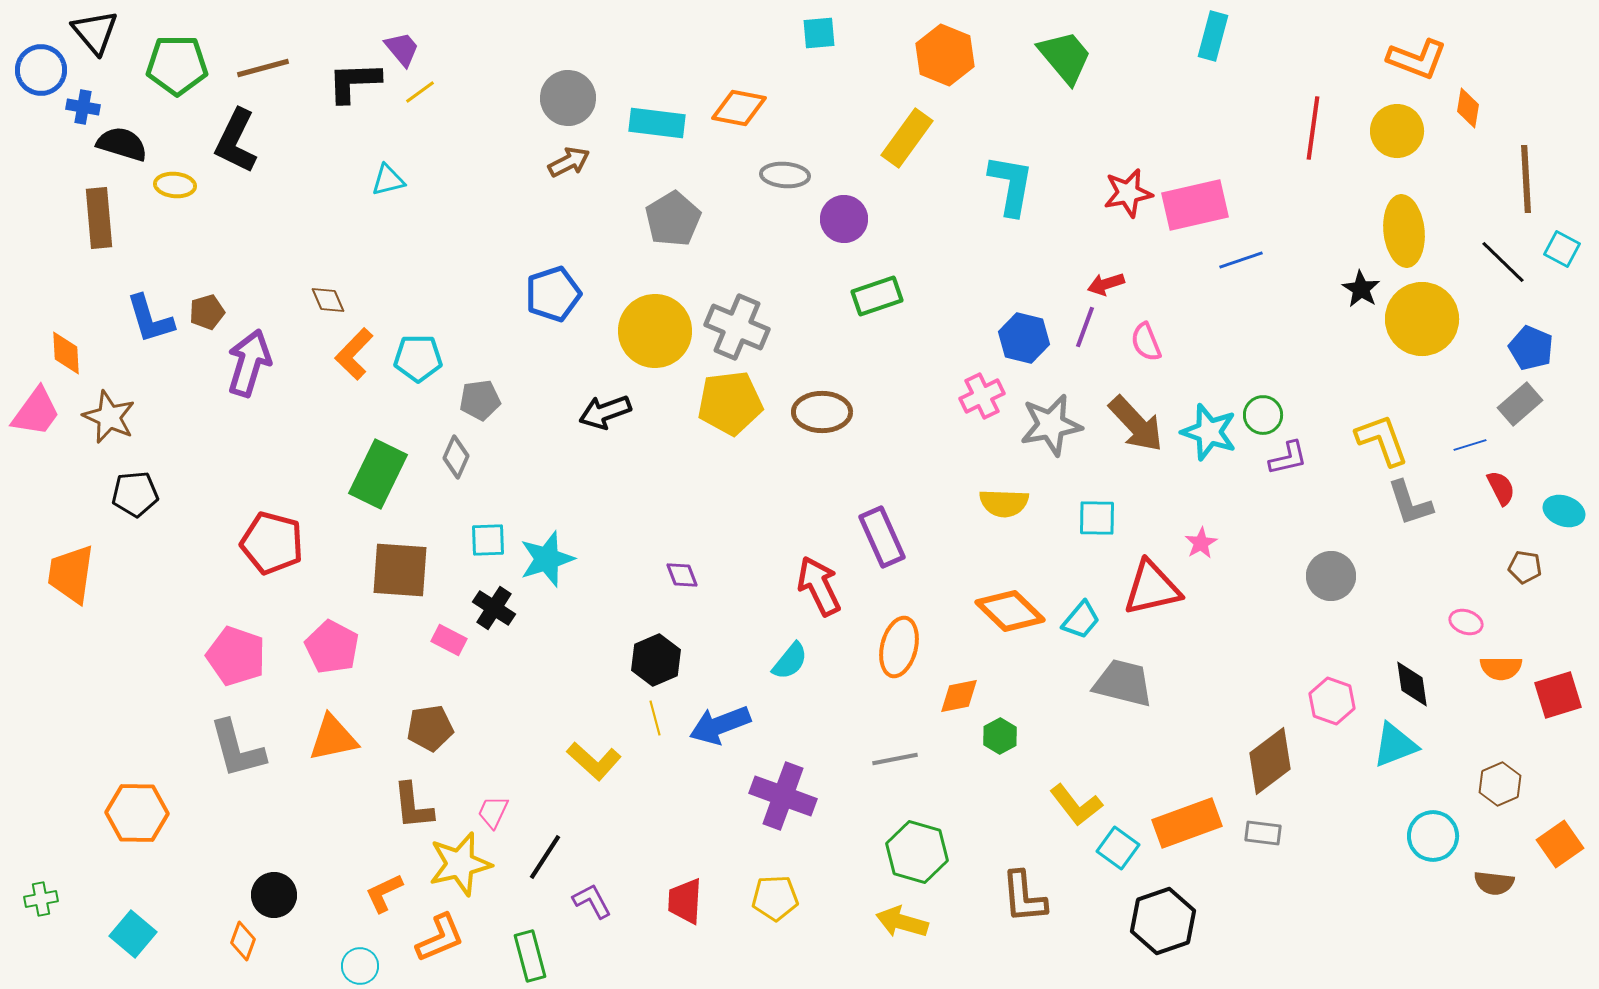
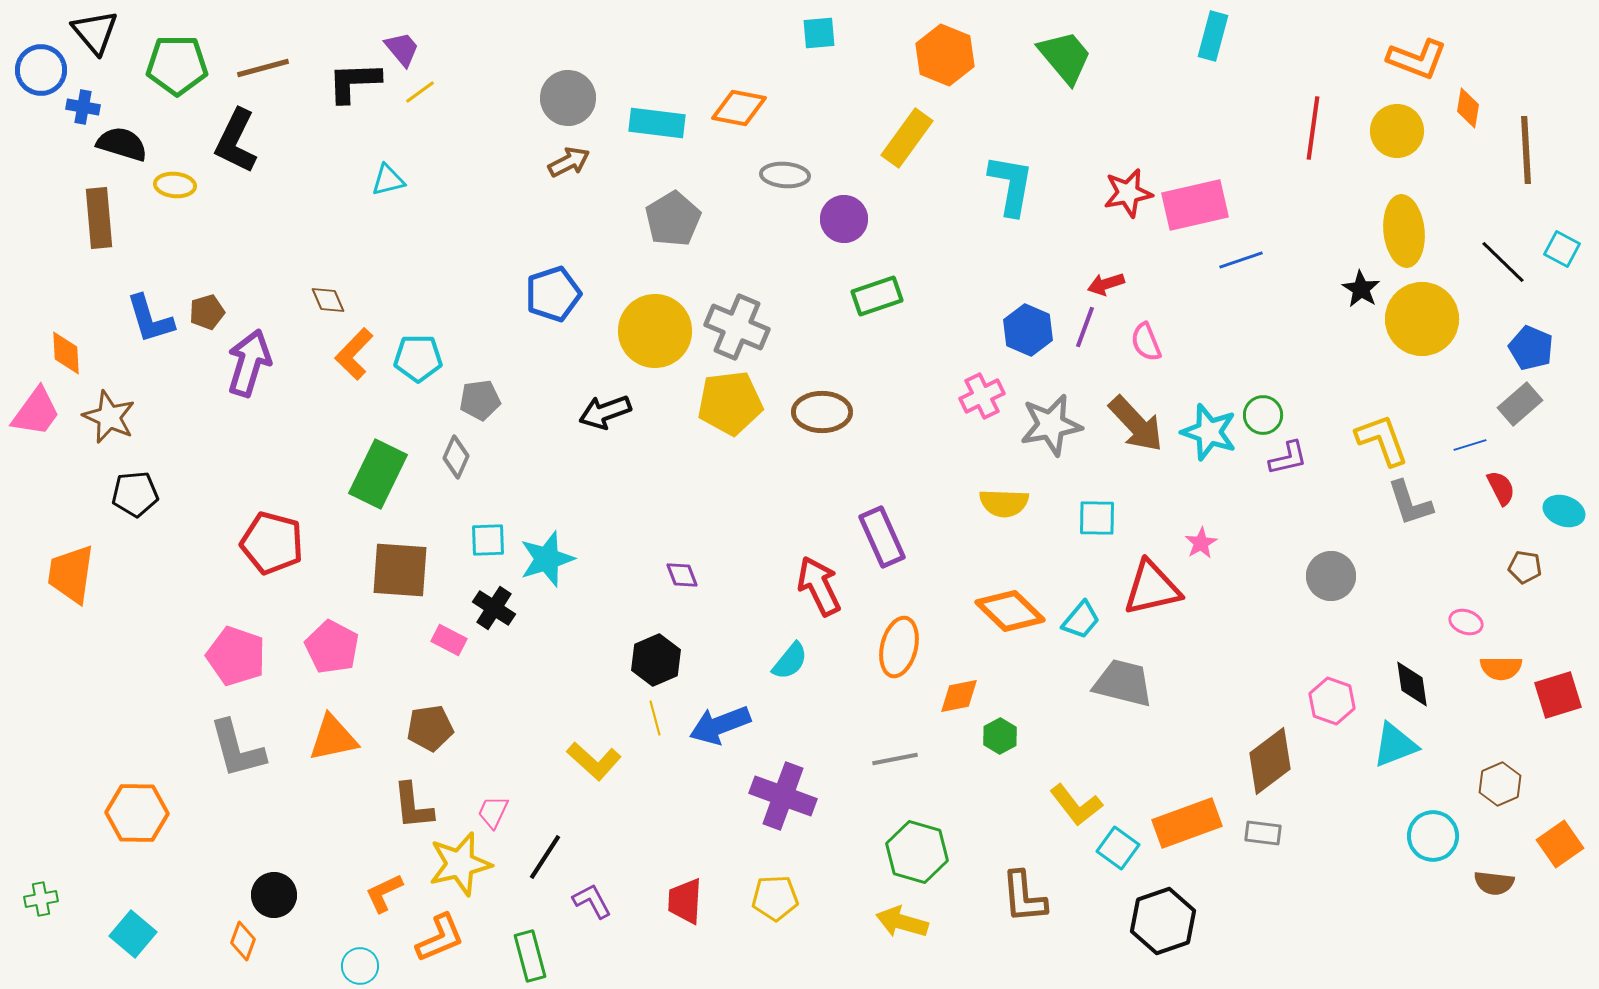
brown line at (1526, 179): moved 29 px up
blue hexagon at (1024, 338): moved 4 px right, 8 px up; rotated 9 degrees clockwise
